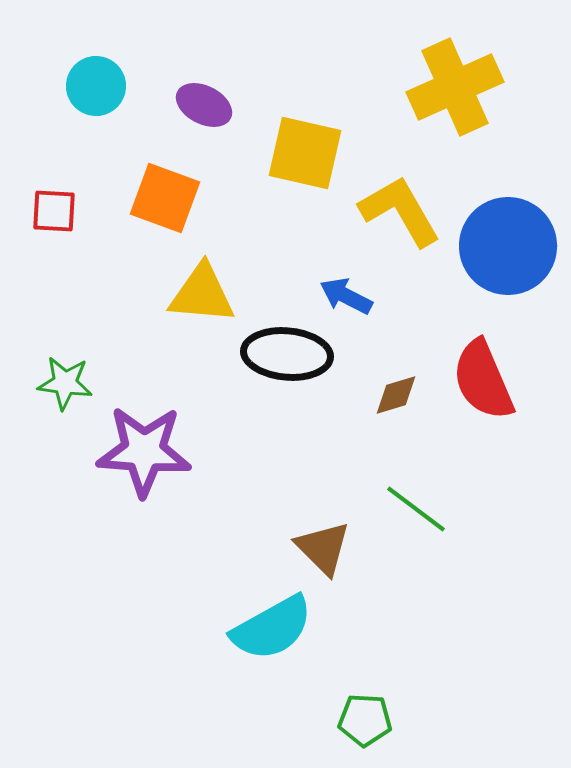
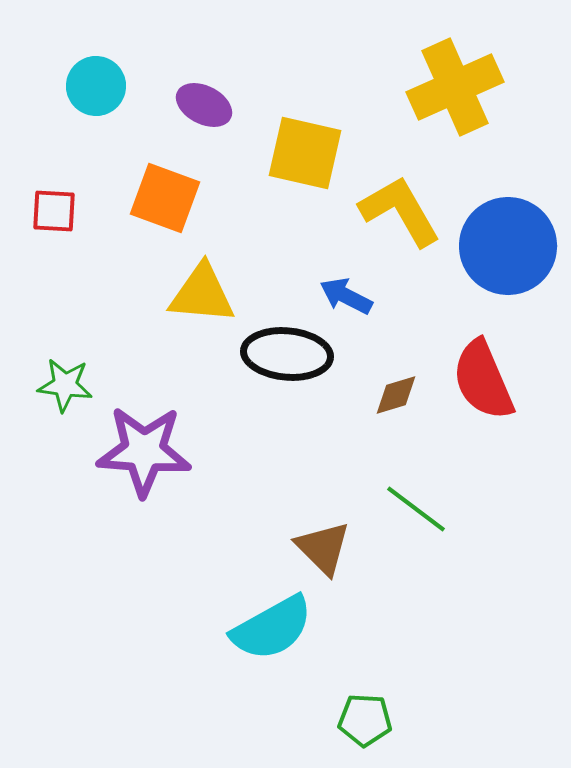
green star: moved 2 px down
